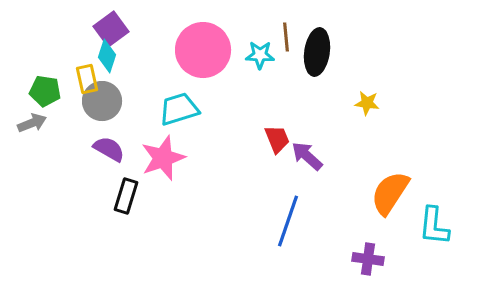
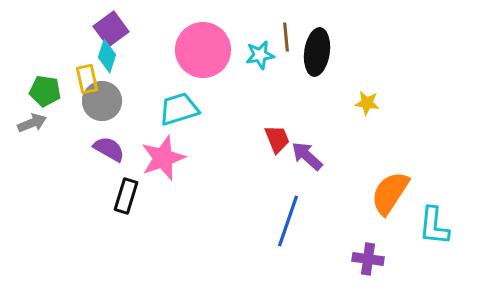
cyan star: rotated 12 degrees counterclockwise
